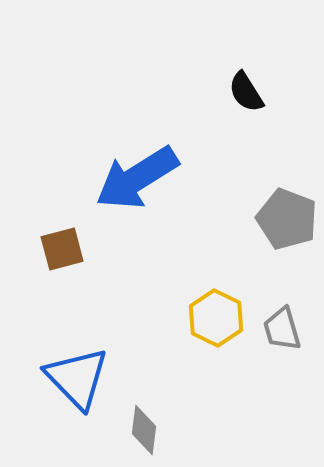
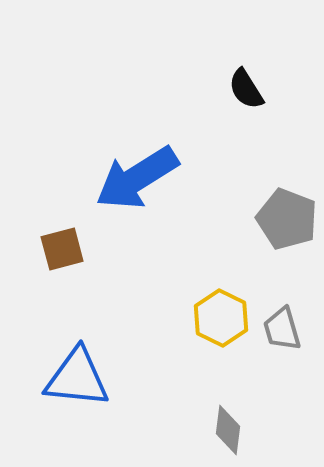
black semicircle: moved 3 px up
yellow hexagon: moved 5 px right
blue triangle: rotated 40 degrees counterclockwise
gray diamond: moved 84 px right
